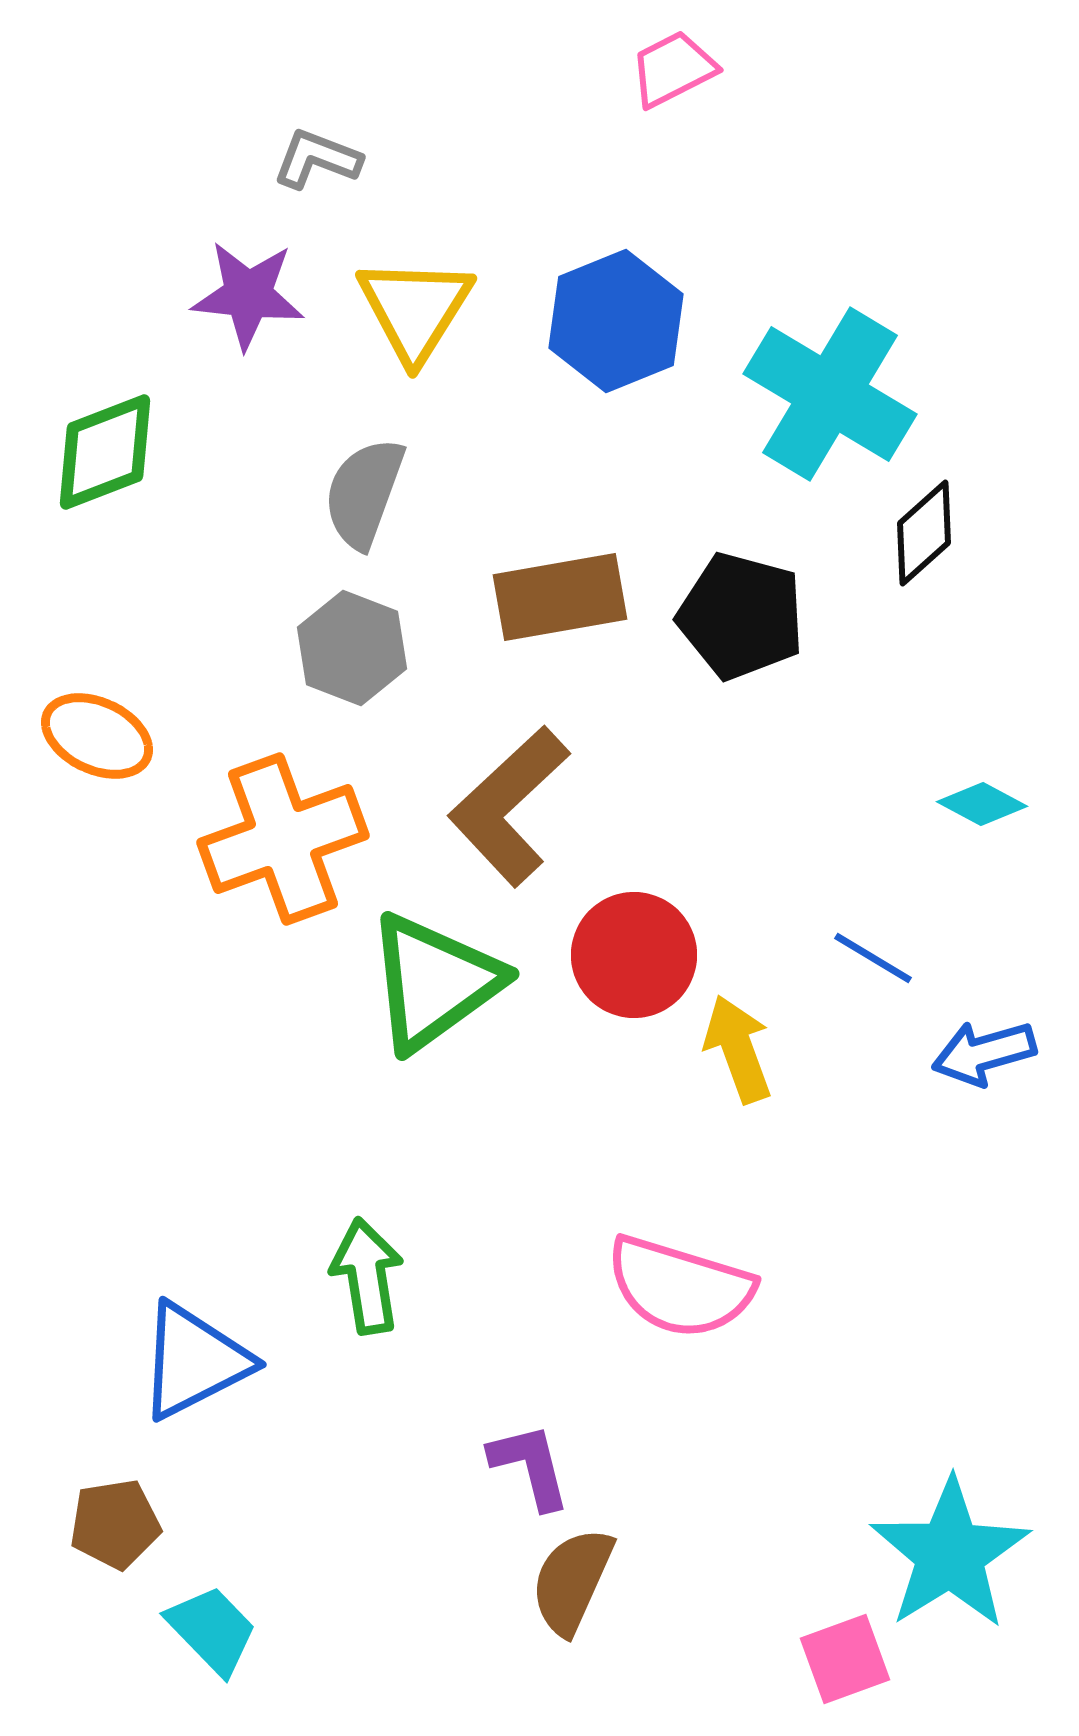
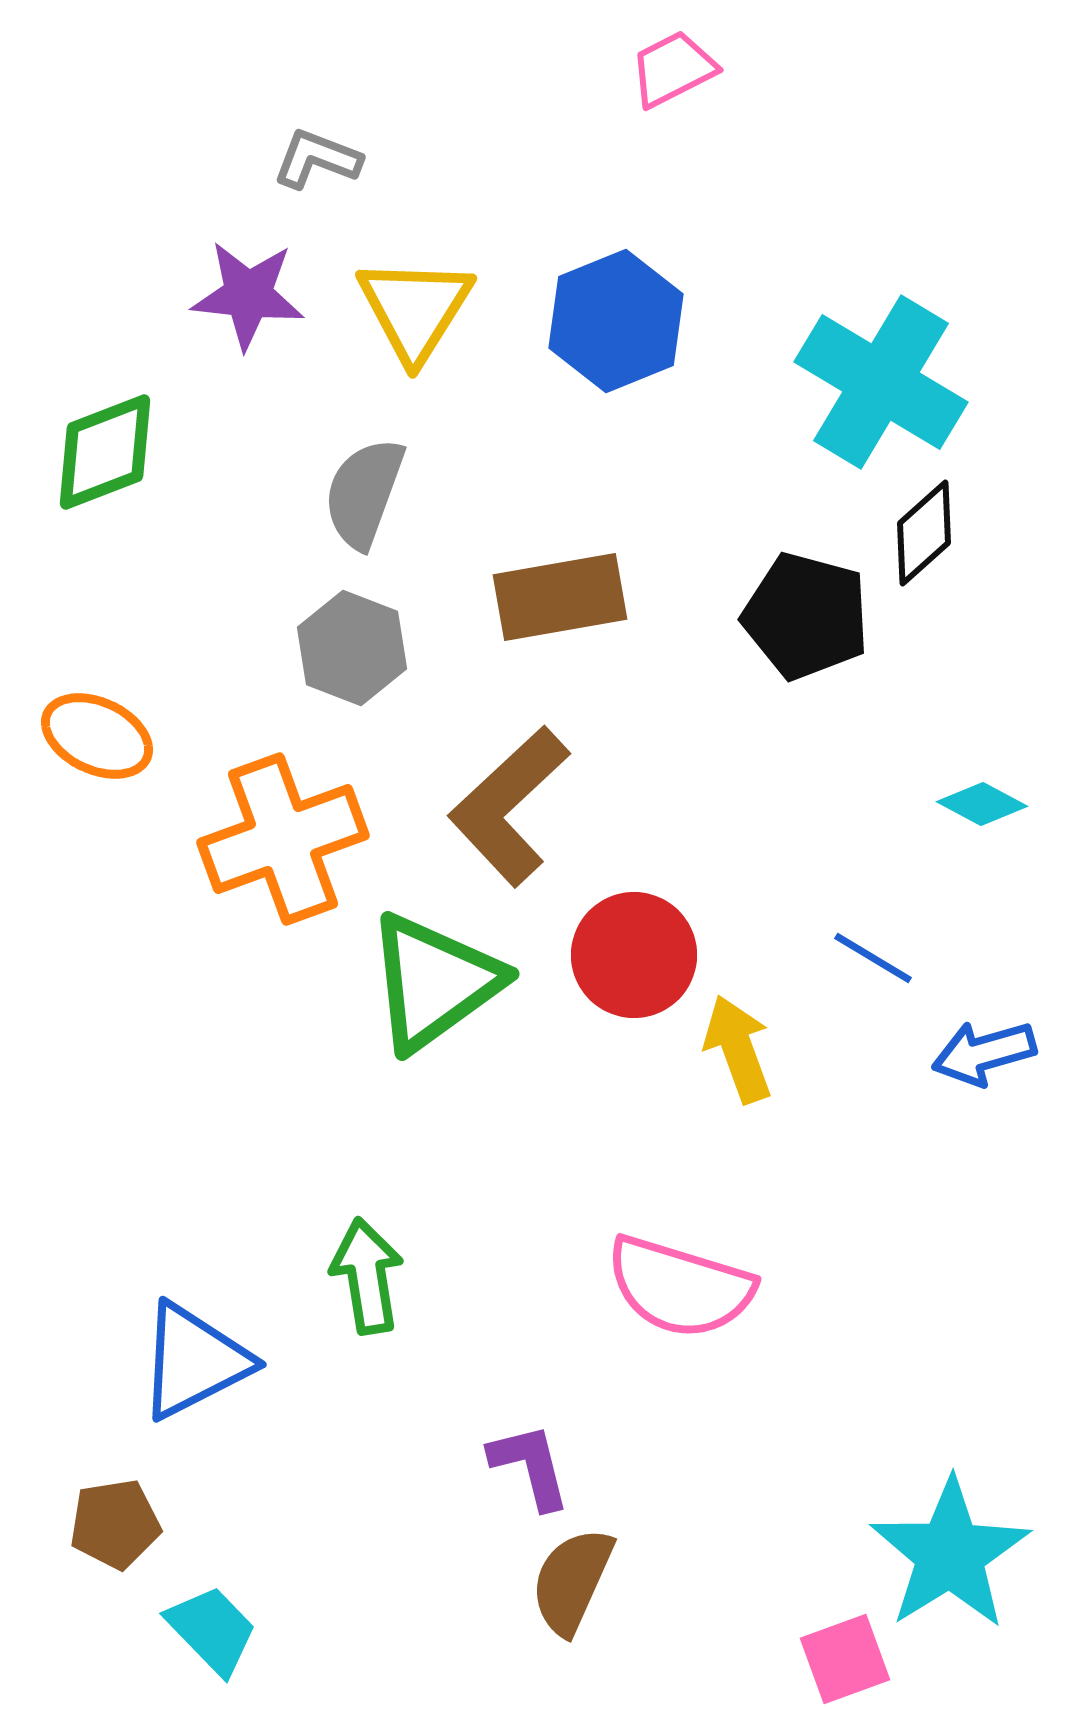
cyan cross: moved 51 px right, 12 px up
black pentagon: moved 65 px right
